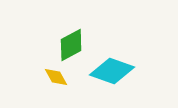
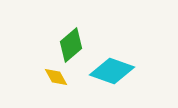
green diamond: rotated 12 degrees counterclockwise
